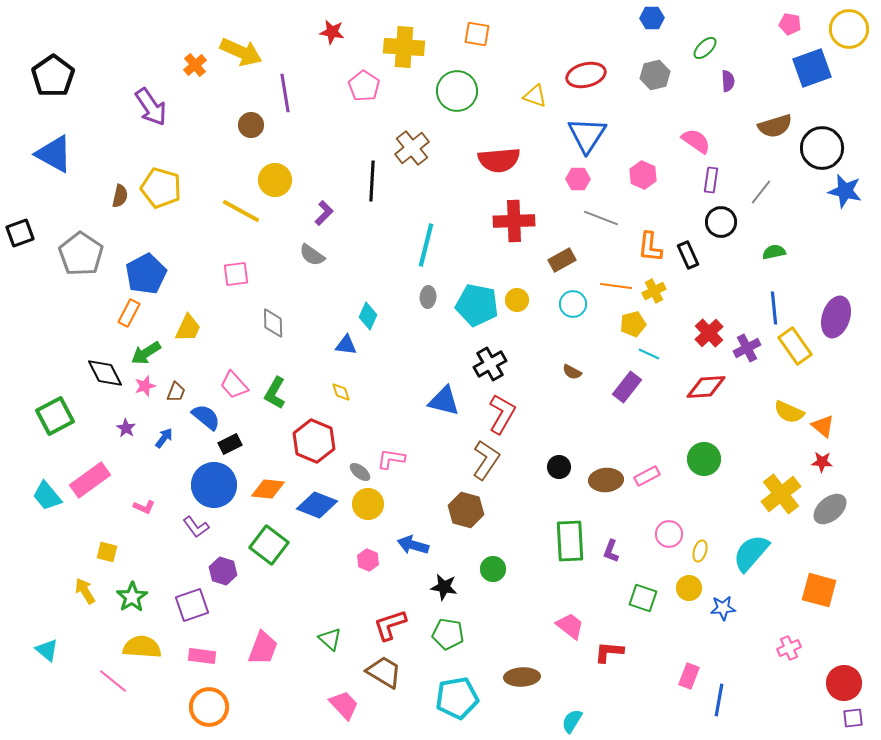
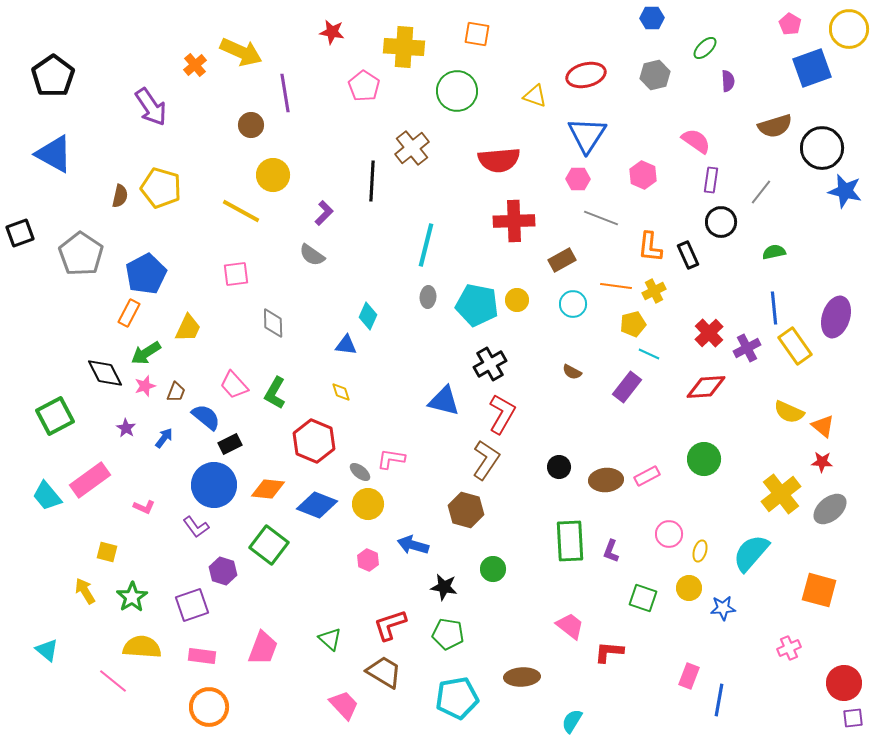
pink pentagon at (790, 24): rotated 20 degrees clockwise
yellow circle at (275, 180): moved 2 px left, 5 px up
